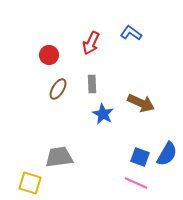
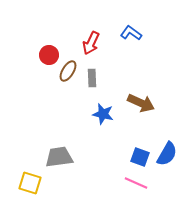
gray rectangle: moved 6 px up
brown ellipse: moved 10 px right, 18 px up
blue star: rotated 15 degrees counterclockwise
